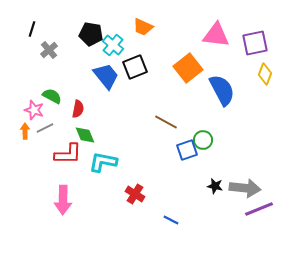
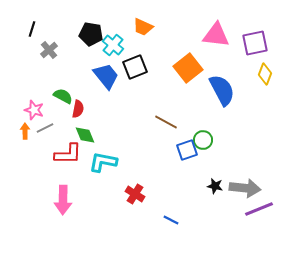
green semicircle: moved 11 px right
